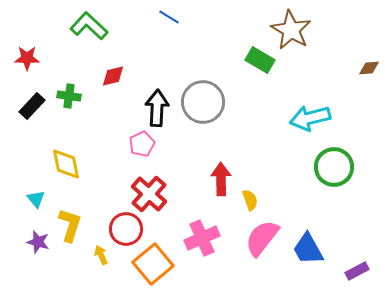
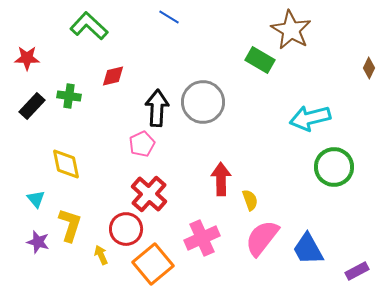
brown diamond: rotated 60 degrees counterclockwise
